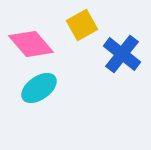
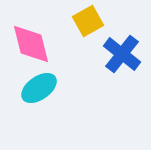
yellow square: moved 6 px right, 4 px up
pink diamond: rotated 27 degrees clockwise
